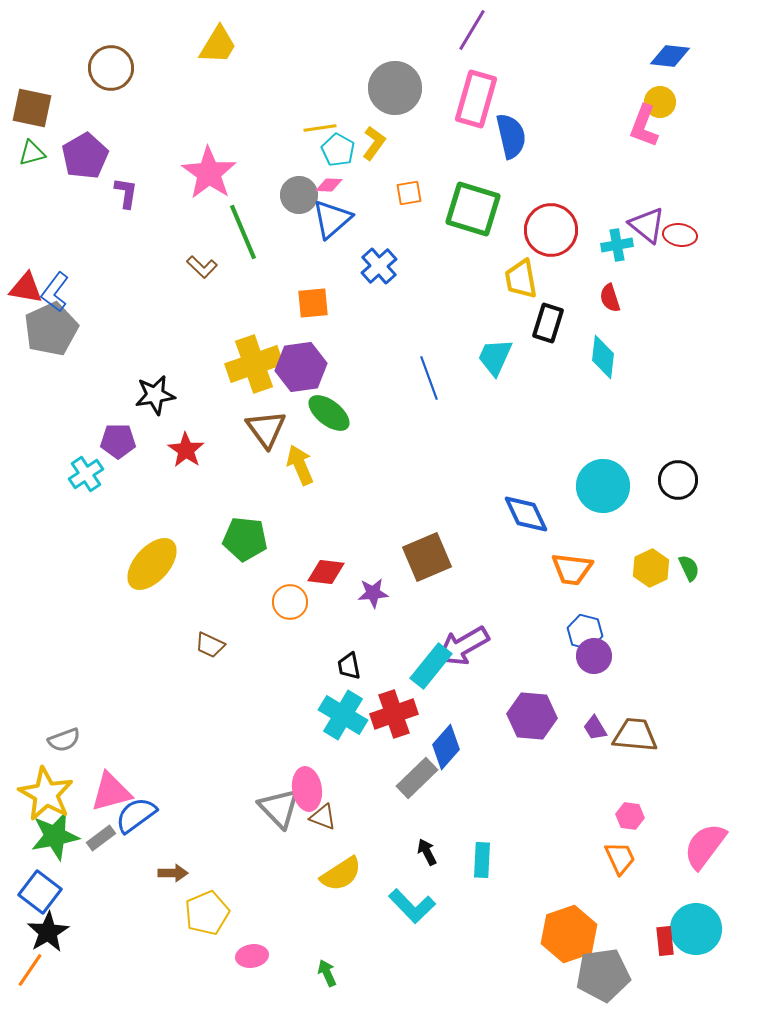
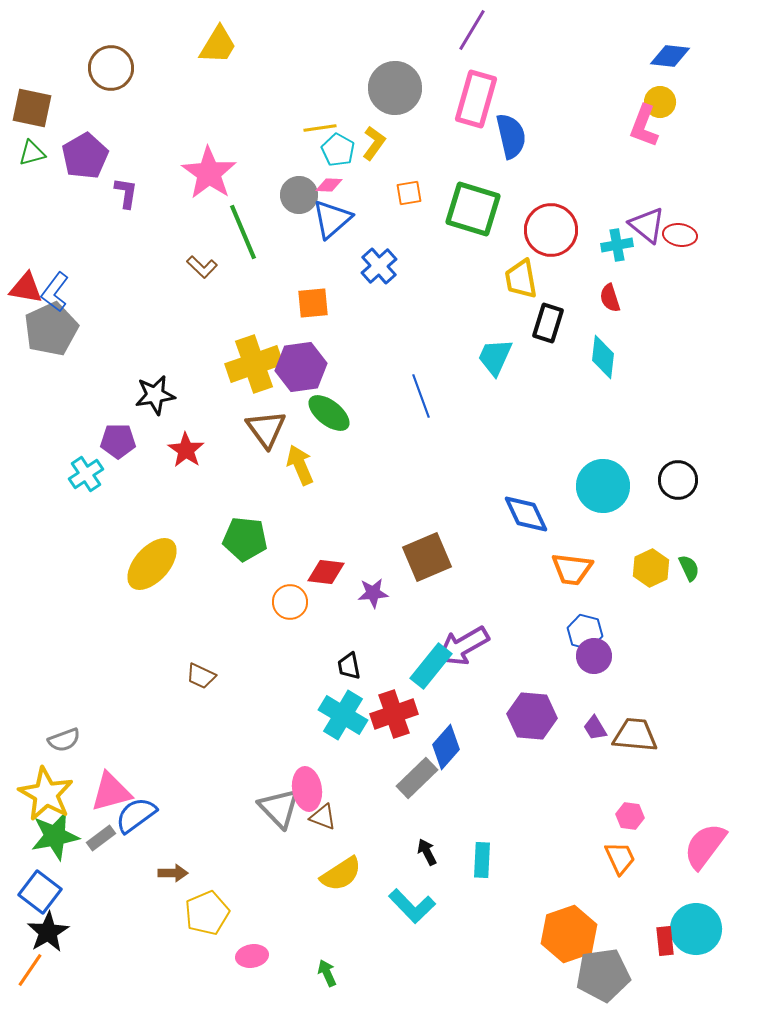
blue line at (429, 378): moved 8 px left, 18 px down
brown trapezoid at (210, 645): moved 9 px left, 31 px down
